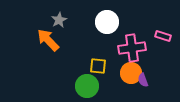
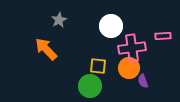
white circle: moved 4 px right, 4 px down
pink rectangle: rotated 21 degrees counterclockwise
orange arrow: moved 2 px left, 9 px down
orange circle: moved 2 px left, 5 px up
purple semicircle: moved 1 px down
green circle: moved 3 px right
